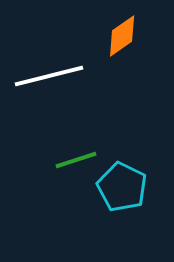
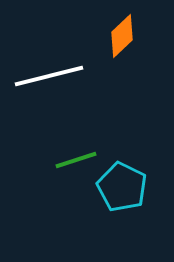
orange diamond: rotated 9 degrees counterclockwise
